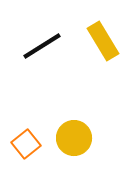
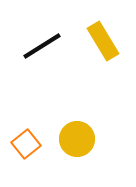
yellow circle: moved 3 px right, 1 px down
